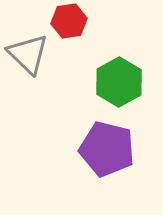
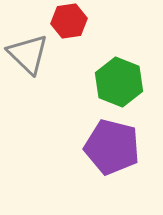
green hexagon: rotated 9 degrees counterclockwise
purple pentagon: moved 5 px right, 2 px up
